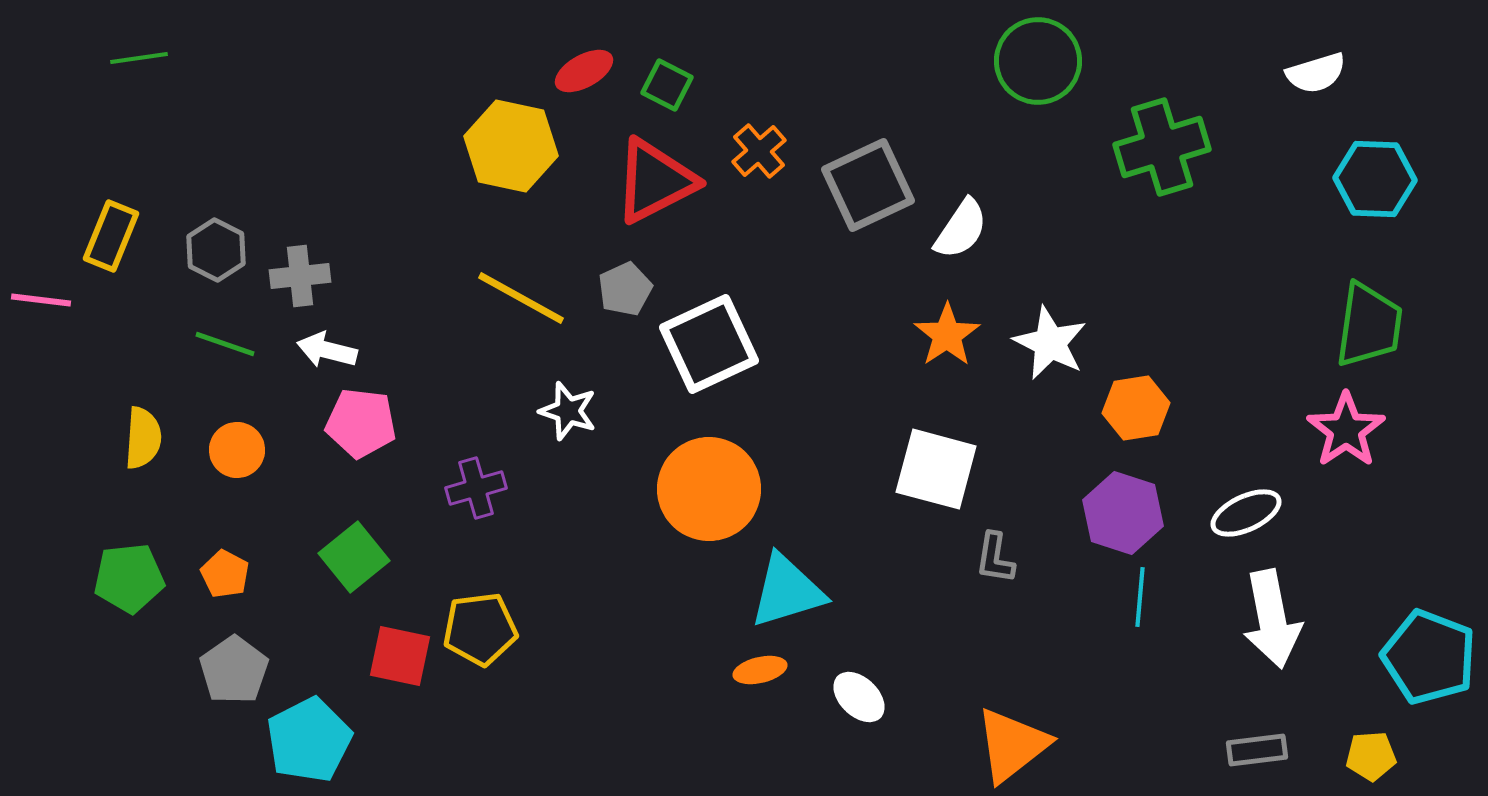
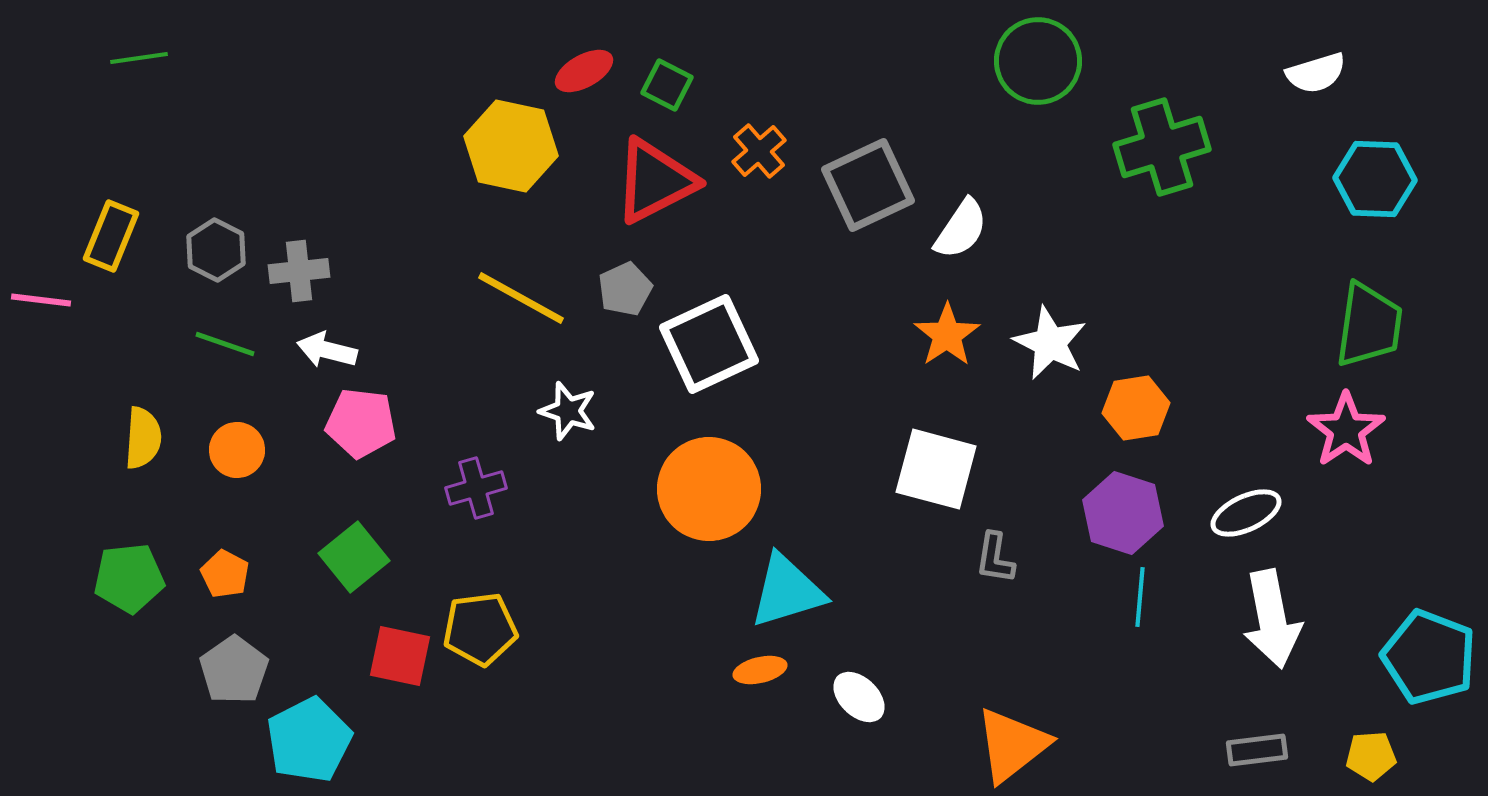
gray cross at (300, 276): moved 1 px left, 5 px up
